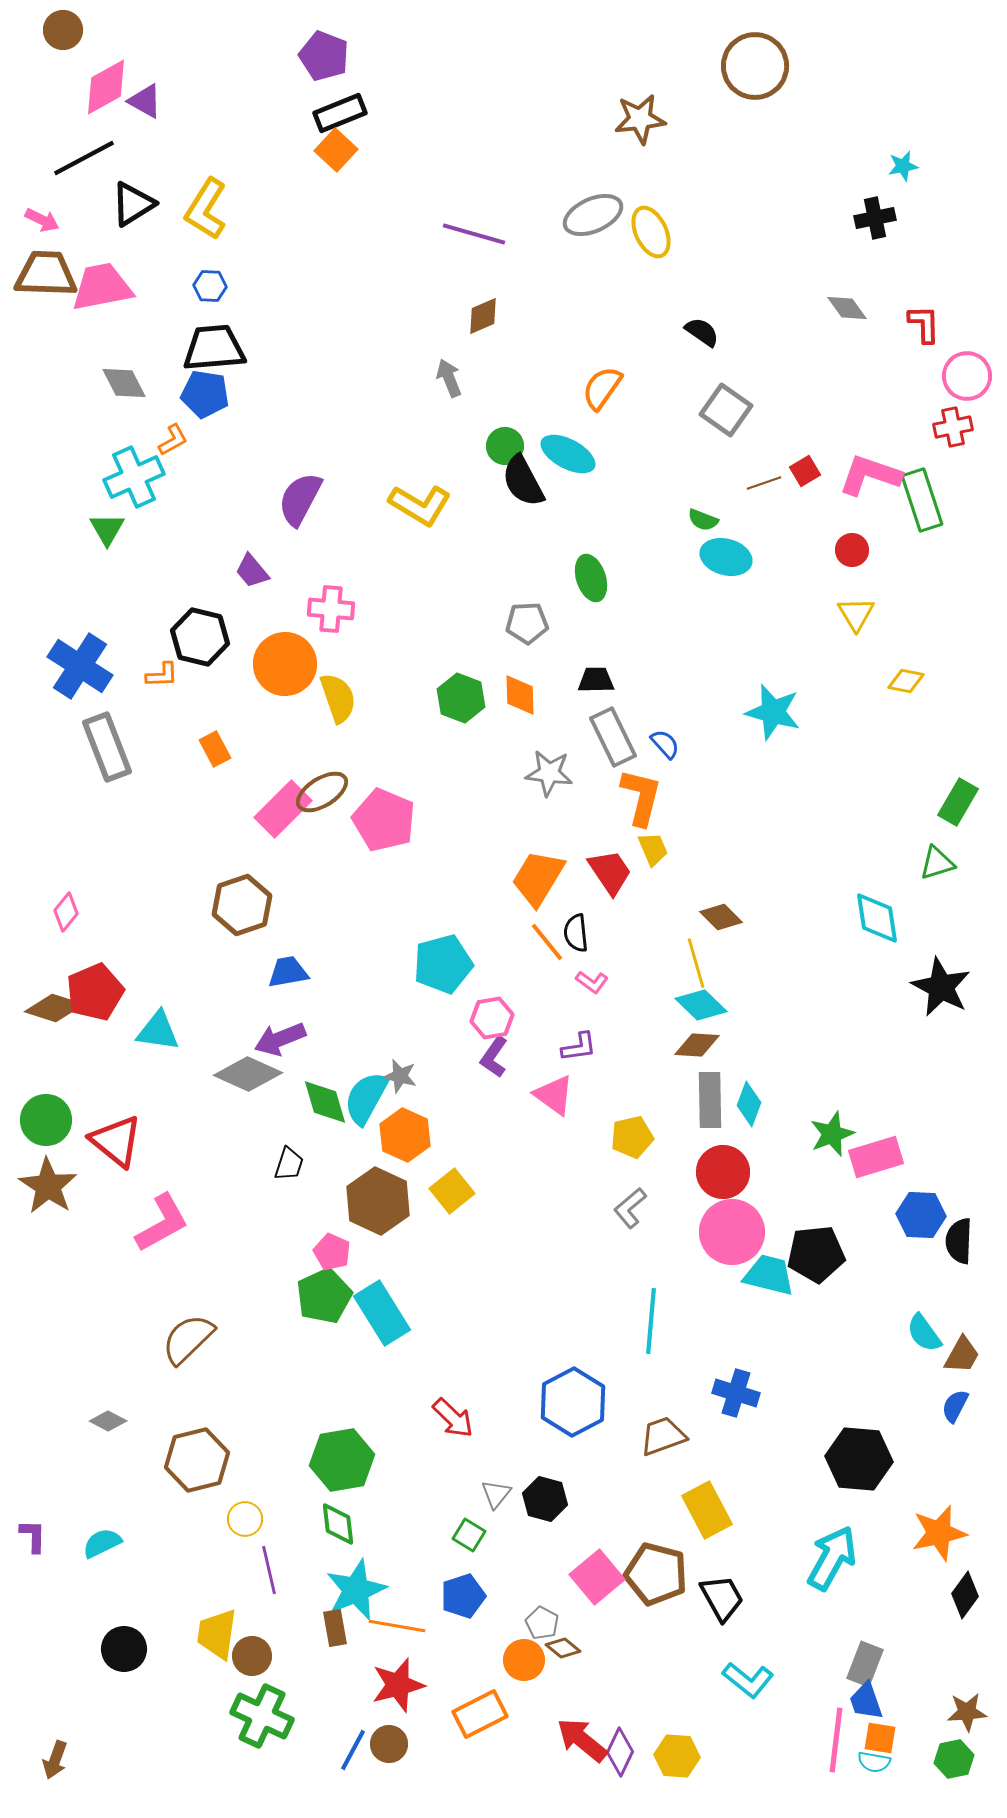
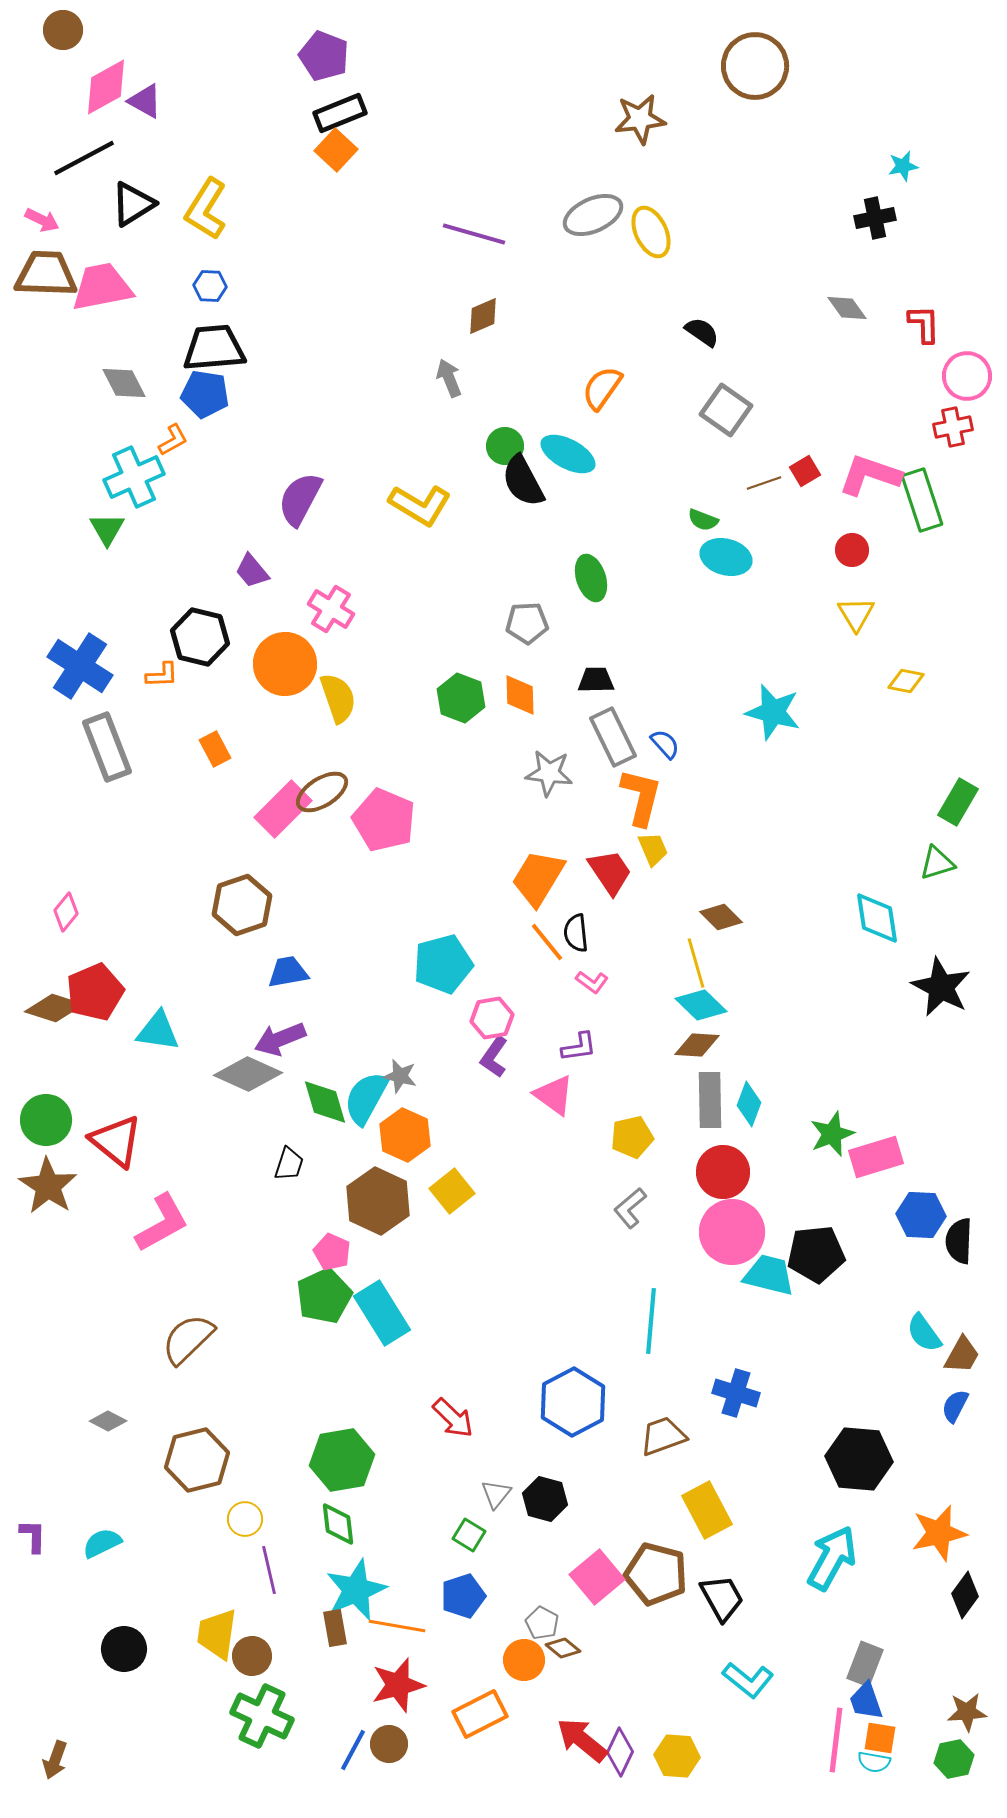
pink cross at (331, 609): rotated 27 degrees clockwise
